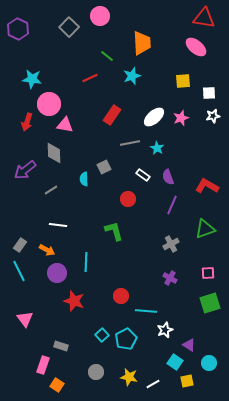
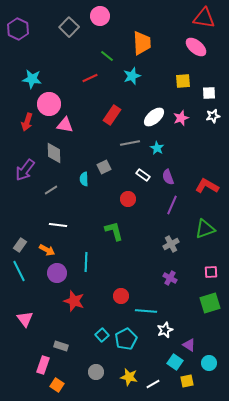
purple arrow at (25, 170): rotated 15 degrees counterclockwise
pink square at (208, 273): moved 3 px right, 1 px up
